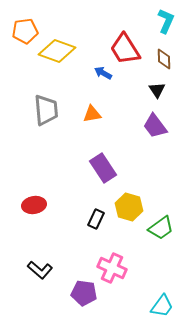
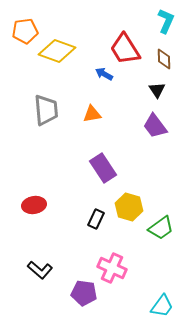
blue arrow: moved 1 px right, 1 px down
